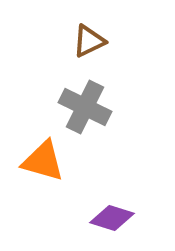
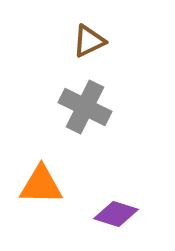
orange triangle: moved 2 px left, 24 px down; rotated 15 degrees counterclockwise
purple diamond: moved 4 px right, 4 px up
